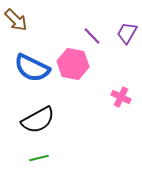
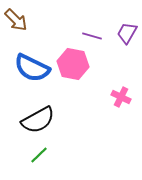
purple line: rotated 30 degrees counterclockwise
green line: moved 3 px up; rotated 30 degrees counterclockwise
